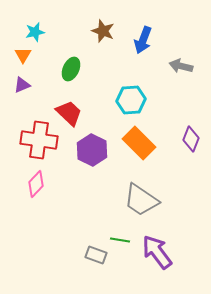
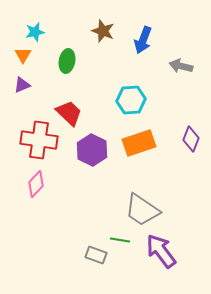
green ellipse: moved 4 px left, 8 px up; rotated 15 degrees counterclockwise
orange rectangle: rotated 64 degrees counterclockwise
gray trapezoid: moved 1 px right, 10 px down
purple arrow: moved 4 px right, 1 px up
